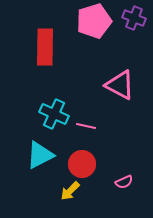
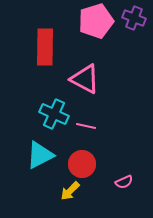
pink pentagon: moved 2 px right
pink triangle: moved 35 px left, 6 px up
